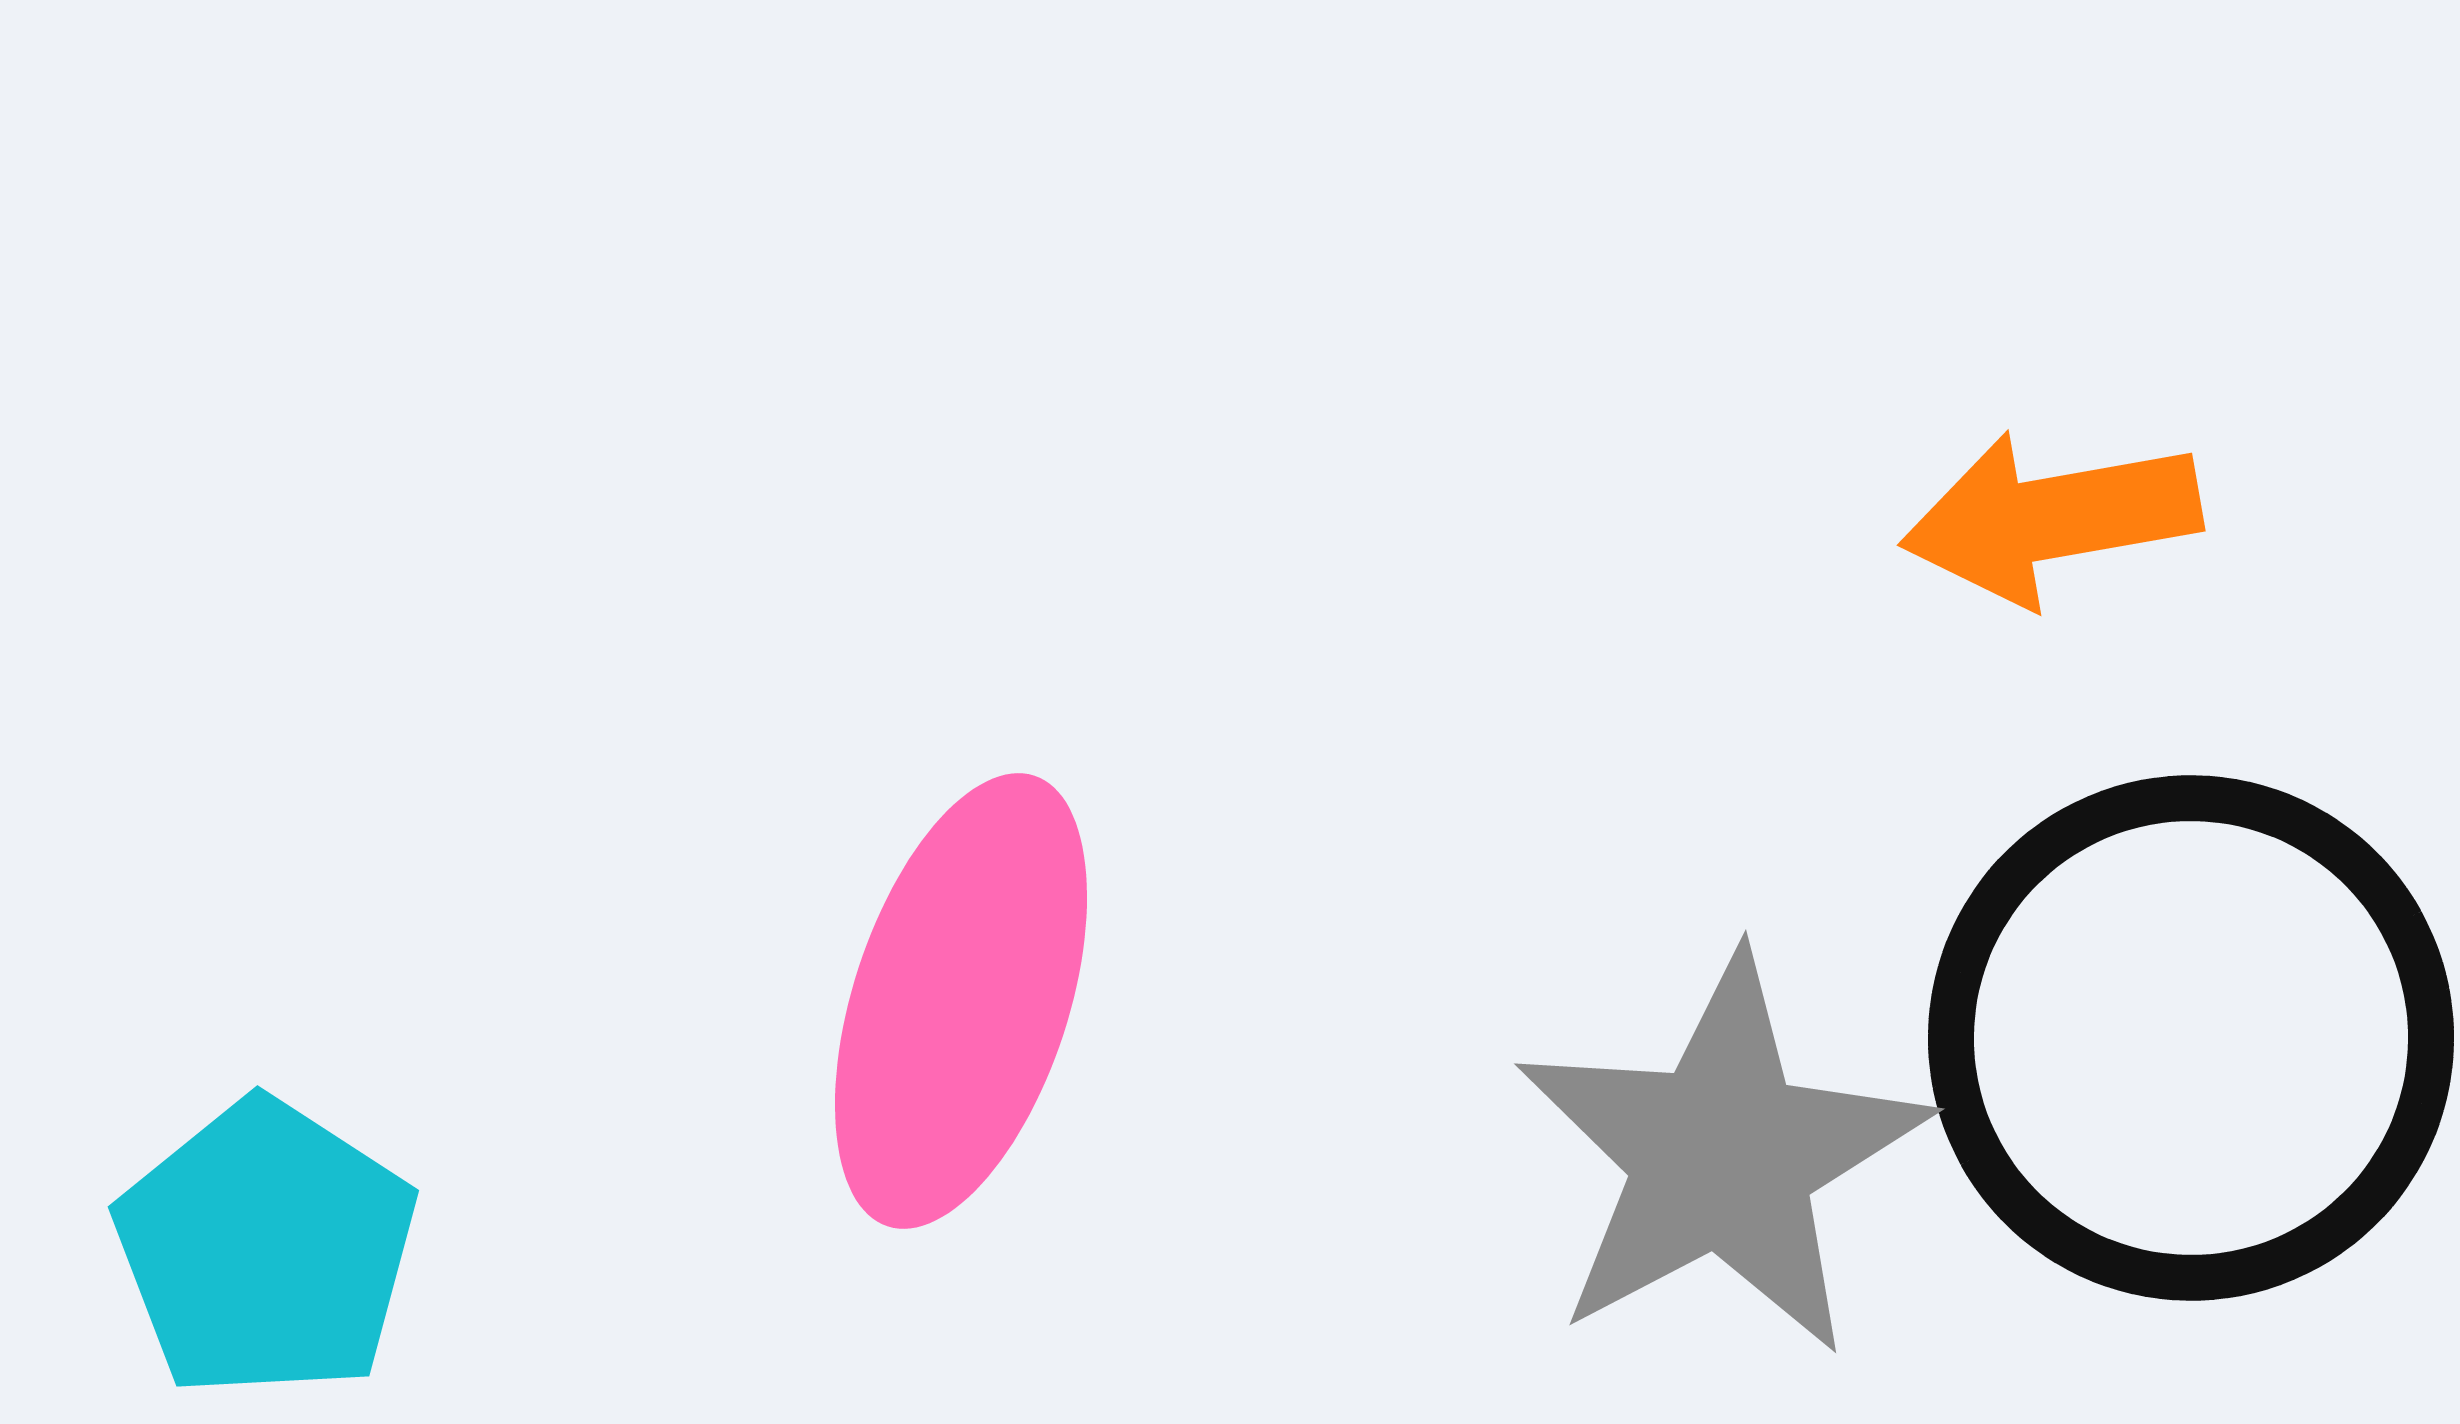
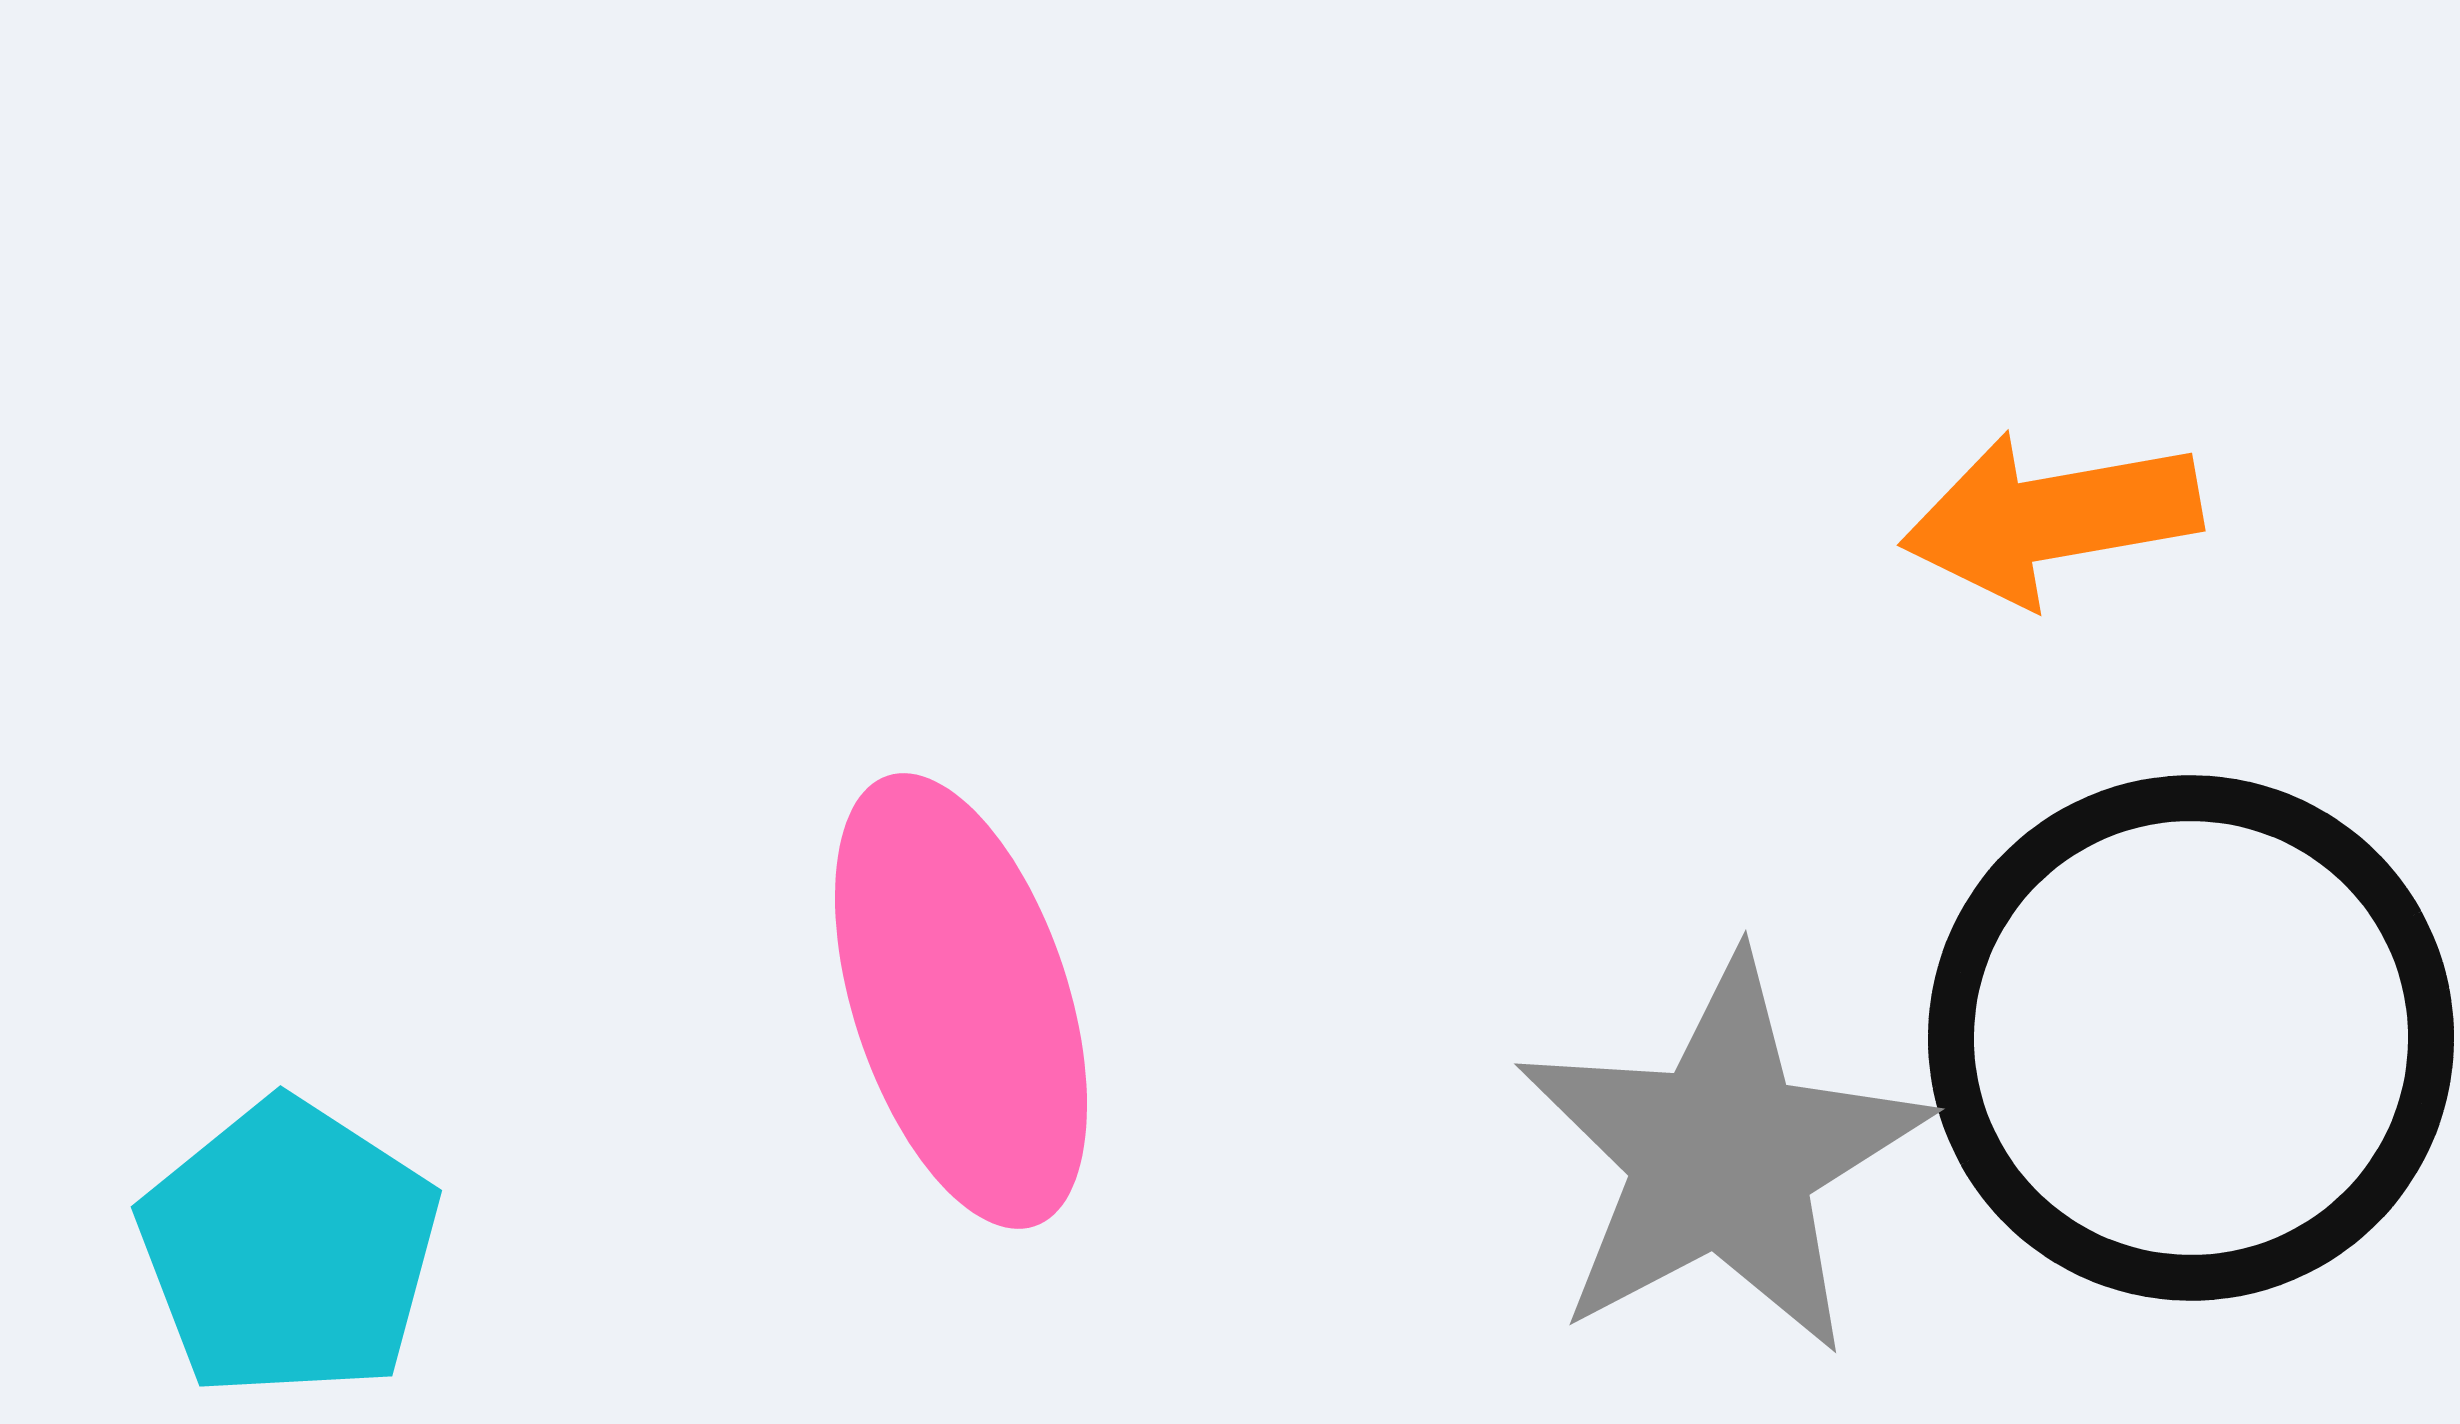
pink ellipse: rotated 36 degrees counterclockwise
cyan pentagon: moved 23 px right
